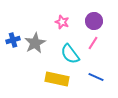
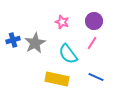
pink line: moved 1 px left
cyan semicircle: moved 2 px left
